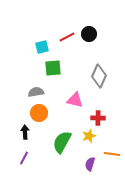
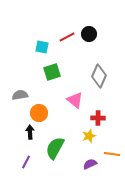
cyan square: rotated 24 degrees clockwise
green square: moved 1 px left, 4 px down; rotated 12 degrees counterclockwise
gray semicircle: moved 16 px left, 3 px down
pink triangle: rotated 24 degrees clockwise
black arrow: moved 5 px right
green semicircle: moved 7 px left, 6 px down
purple line: moved 2 px right, 4 px down
purple semicircle: rotated 48 degrees clockwise
